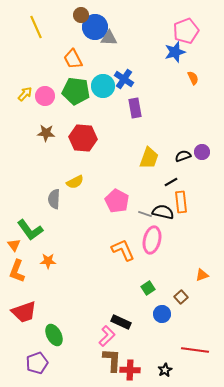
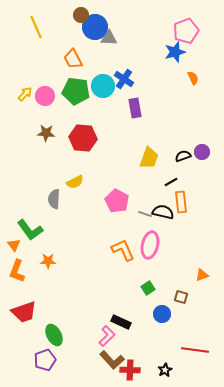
pink ellipse at (152, 240): moved 2 px left, 5 px down
brown square at (181, 297): rotated 32 degrees counterclockwise
brown L-shape at (112, 360): rotated 135 degrees clockwise
purple pentagon at (37, 363): moved 8 px right, 3 px up
